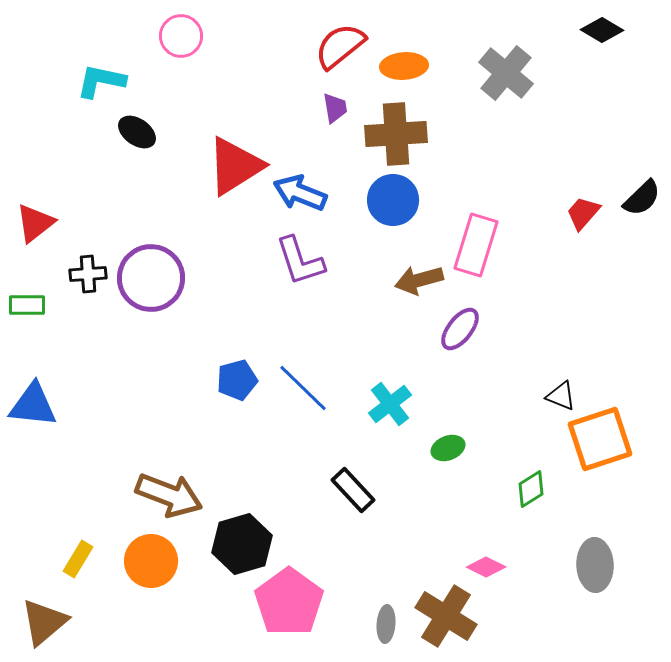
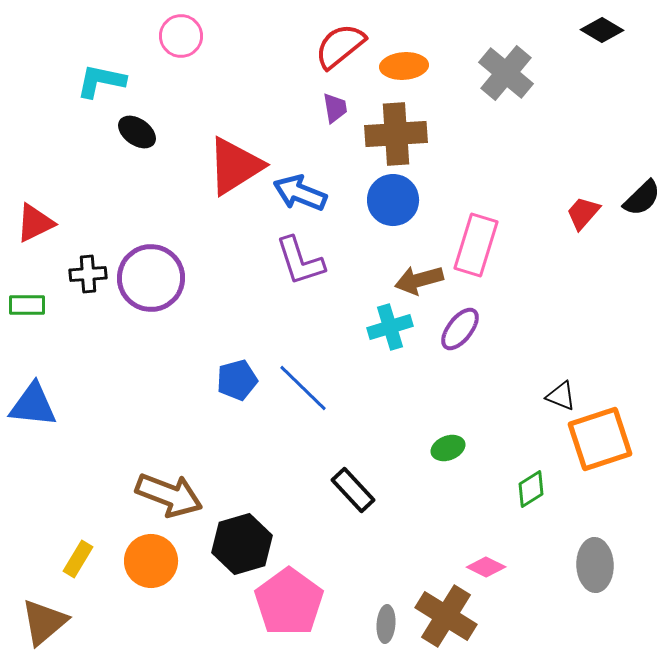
red triangle at (35, 223): rotated 12 degrees clockwise
cyan cross at (390, 404): moved 77 px up; rotated 21 degrees clockwise
